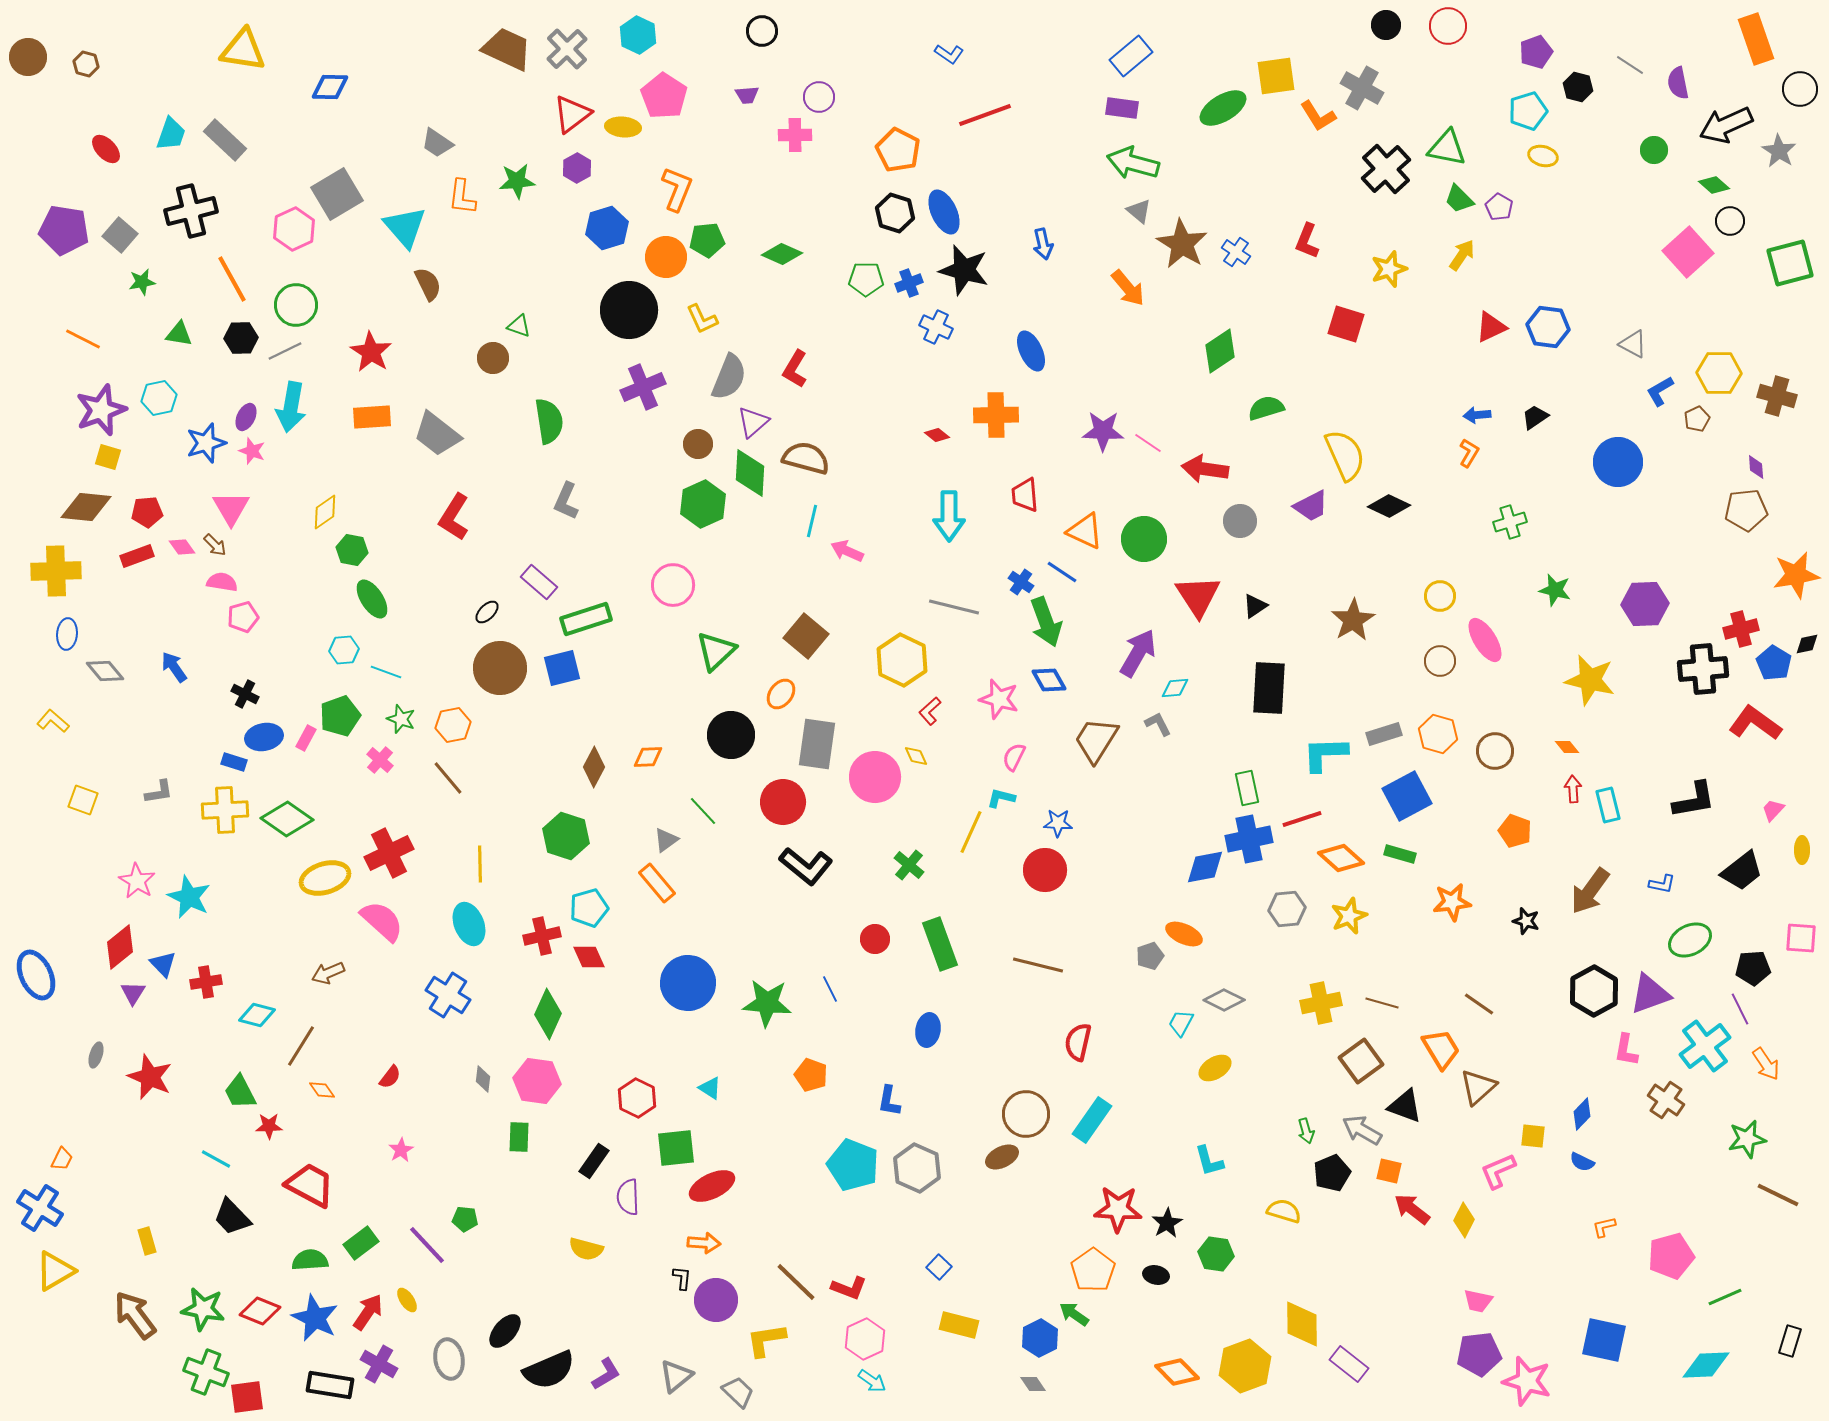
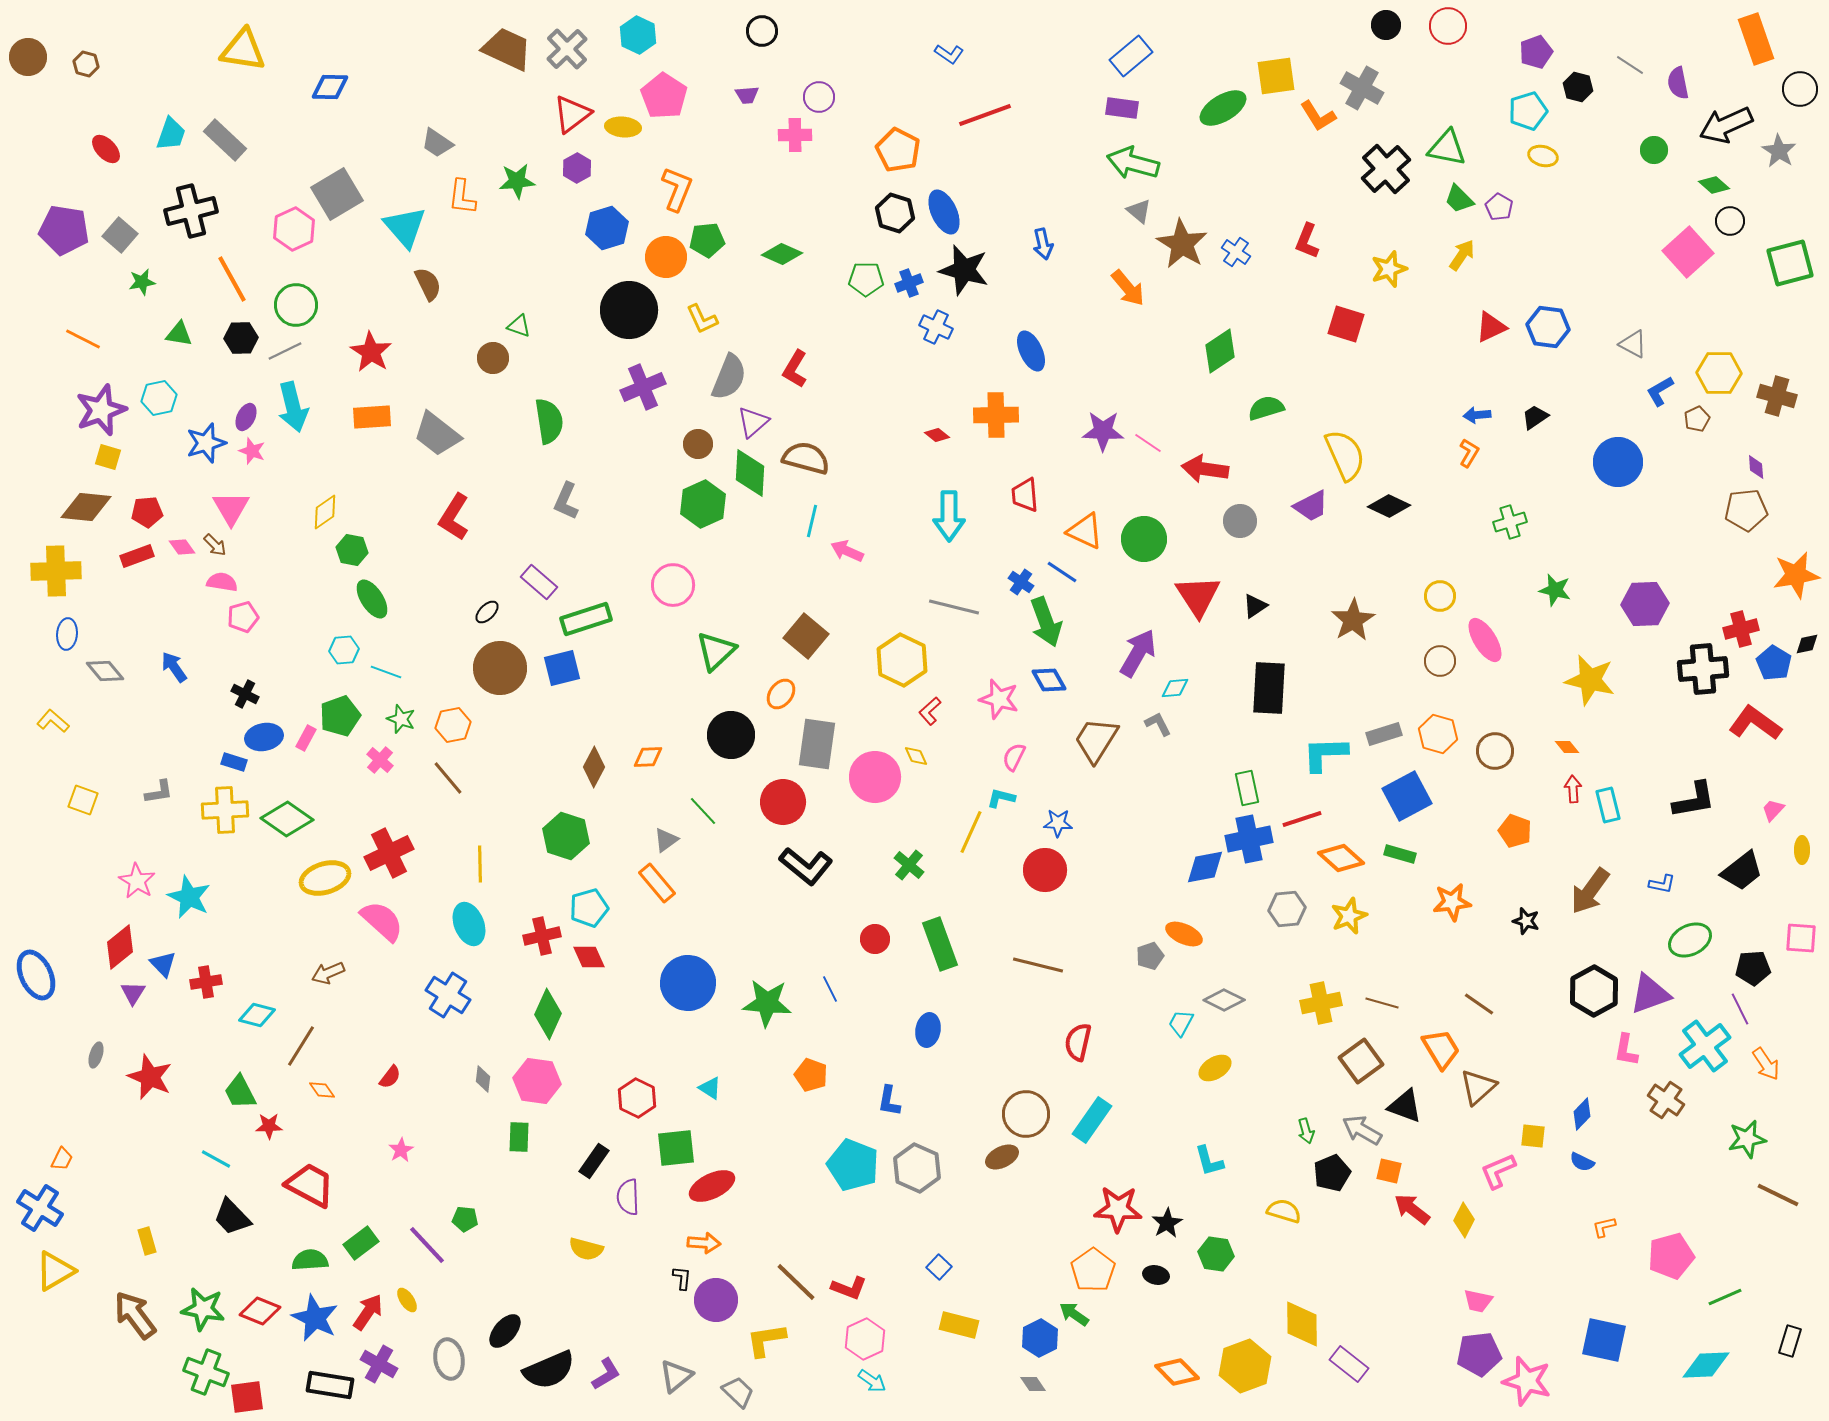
cyan arrow at (291, 407): moved 2 px right; rotated 24 degrees counterclockwise
